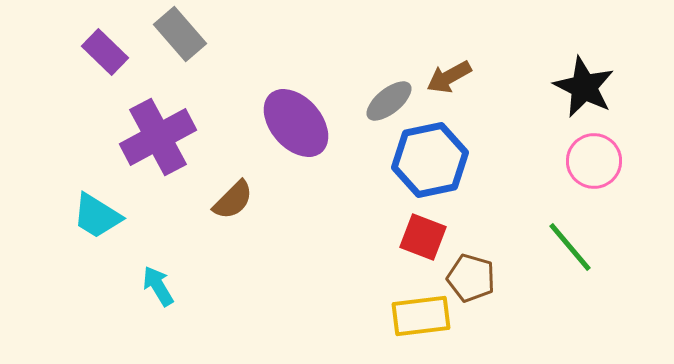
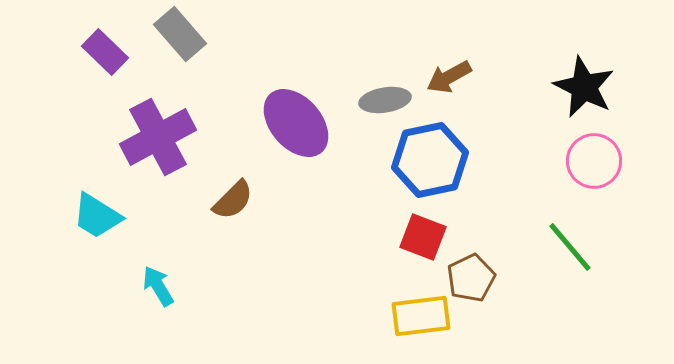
gray ellipse: moved 4 px left, 1 px up; rotated 30 degrees clockwise
brown pentagon: rotated 30 degrees clockwise
